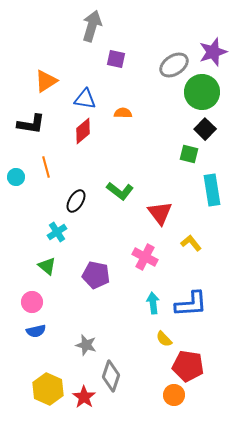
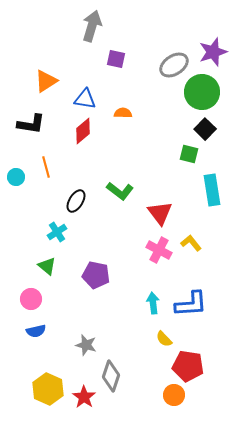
pink cross: moved 14 px right, 7 px up
pink circle: moved 1 px left, 3 px up
